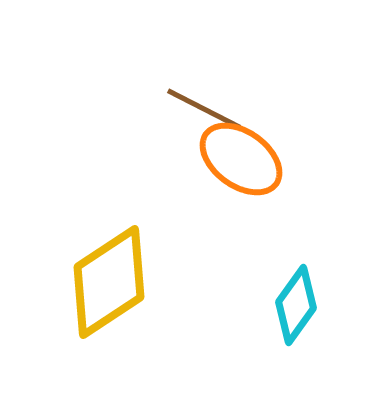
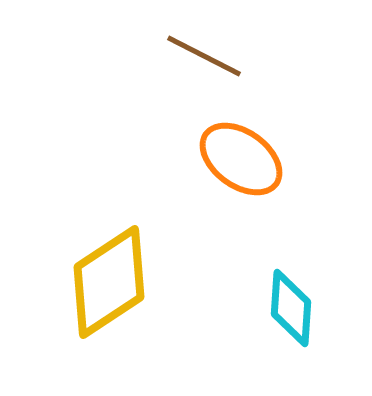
brown line: moved 53 px up
cyan diamond: moved 5 px left, 3 px down; rotated 32 degrees counterclockwise
